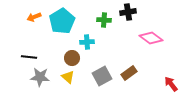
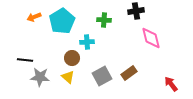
black cross: moved 8 px right, 1 px up
pink diamond: rotated 40 degrees clockwise
black line: moved 4 px left, 3 px down
